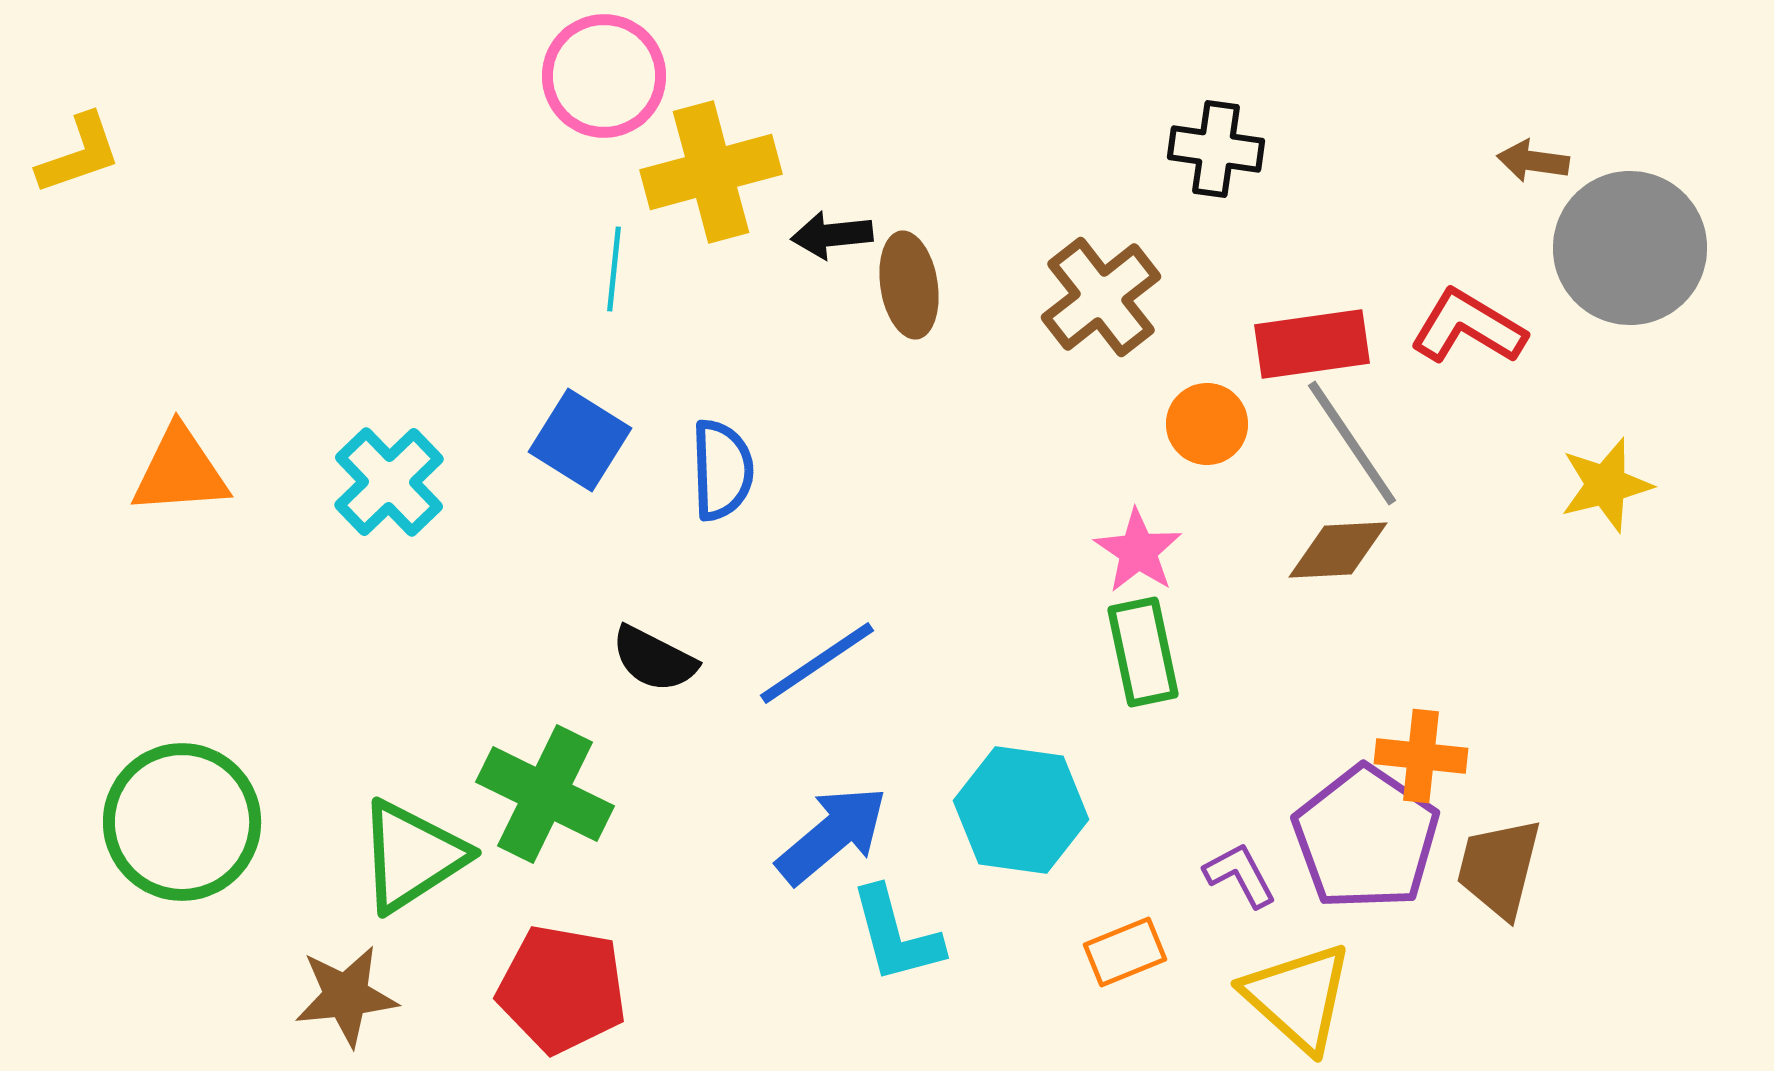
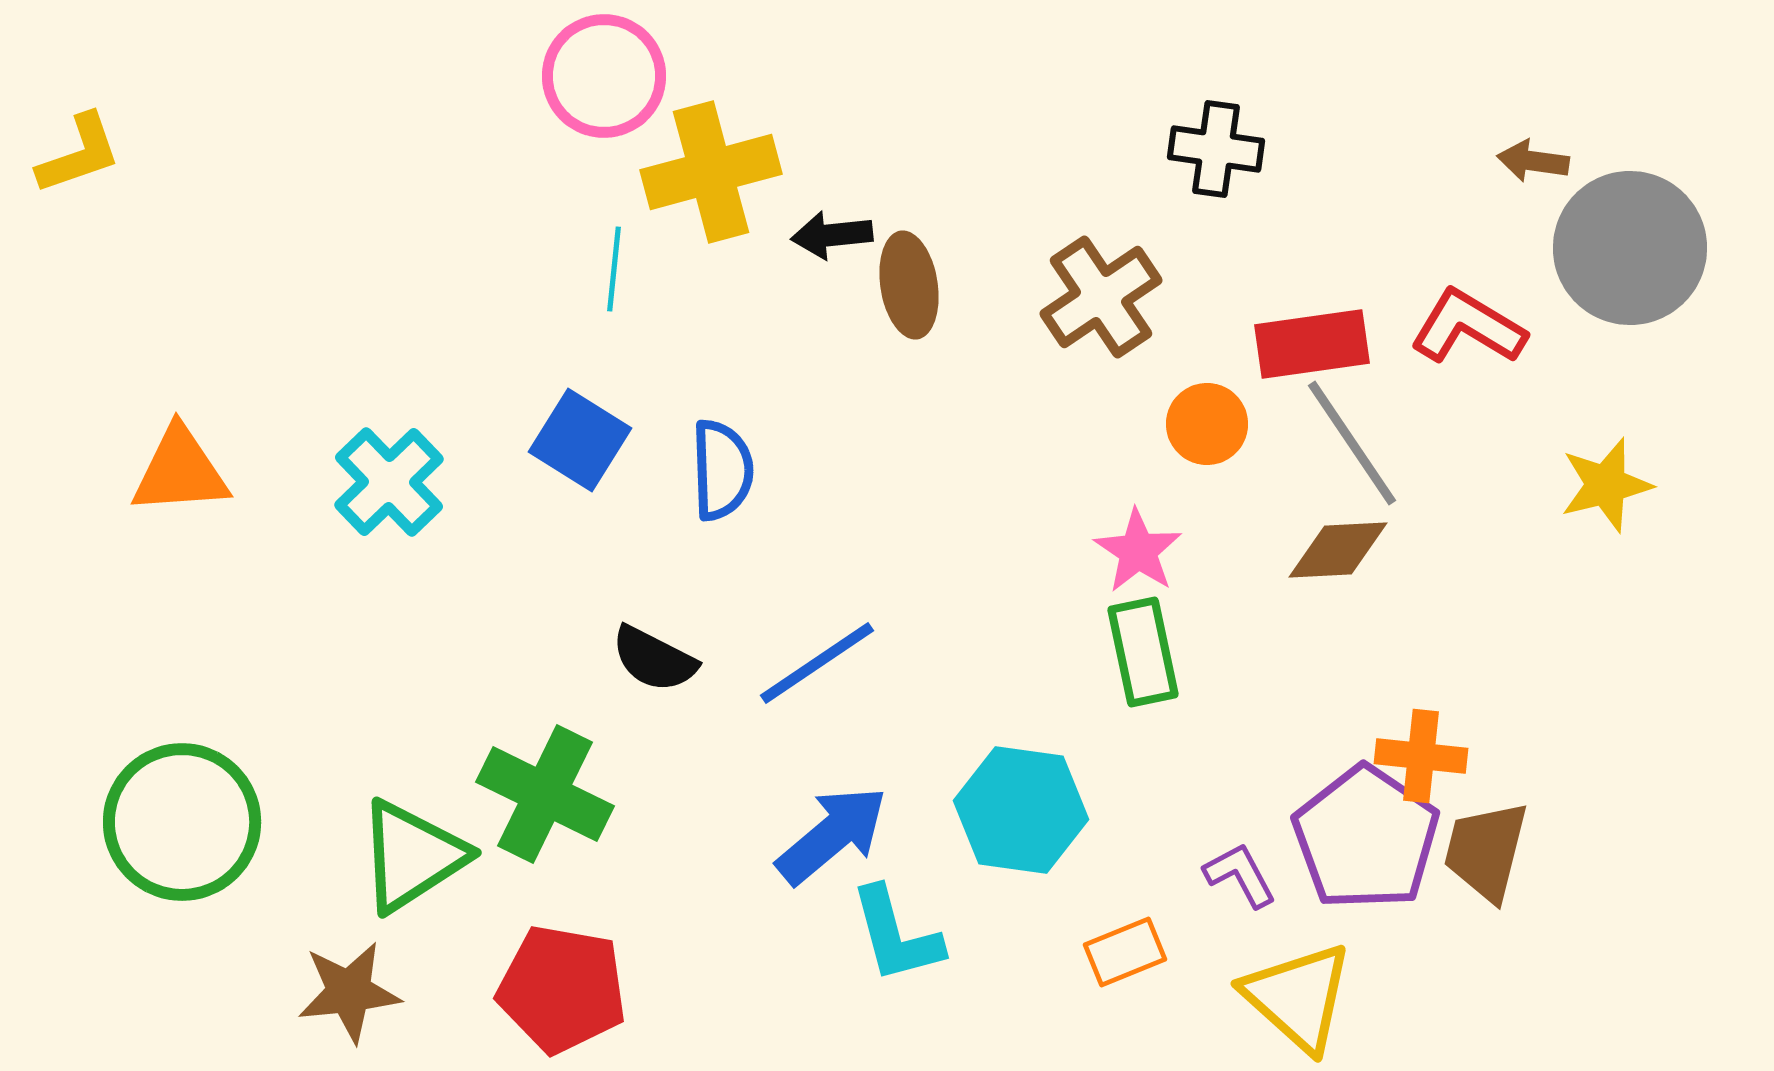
brown cross: rotated 4 degrees clockwise
brown trapezoid: moved 13 px left, 17 px up
brown star: moved 3 px right, 4 px up
